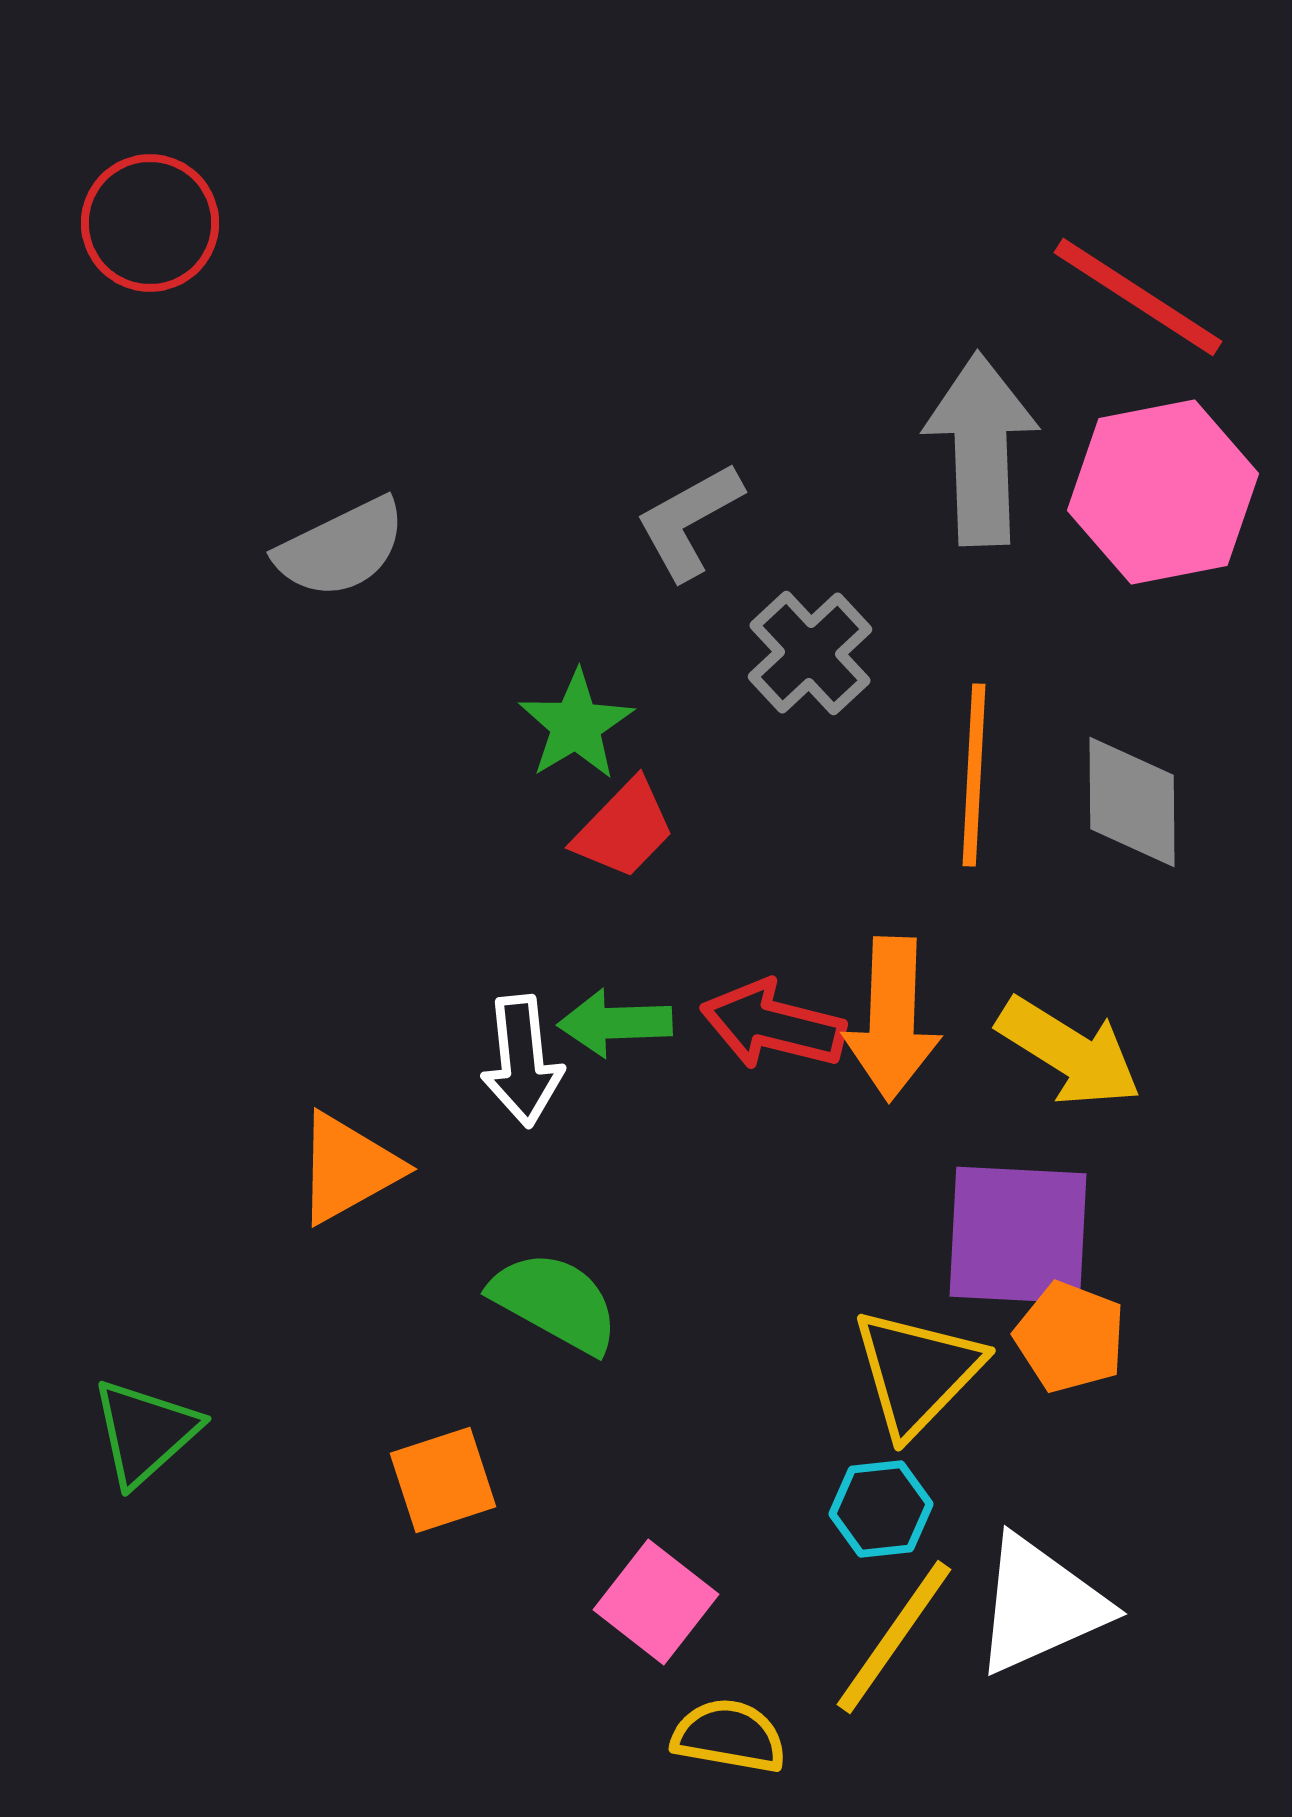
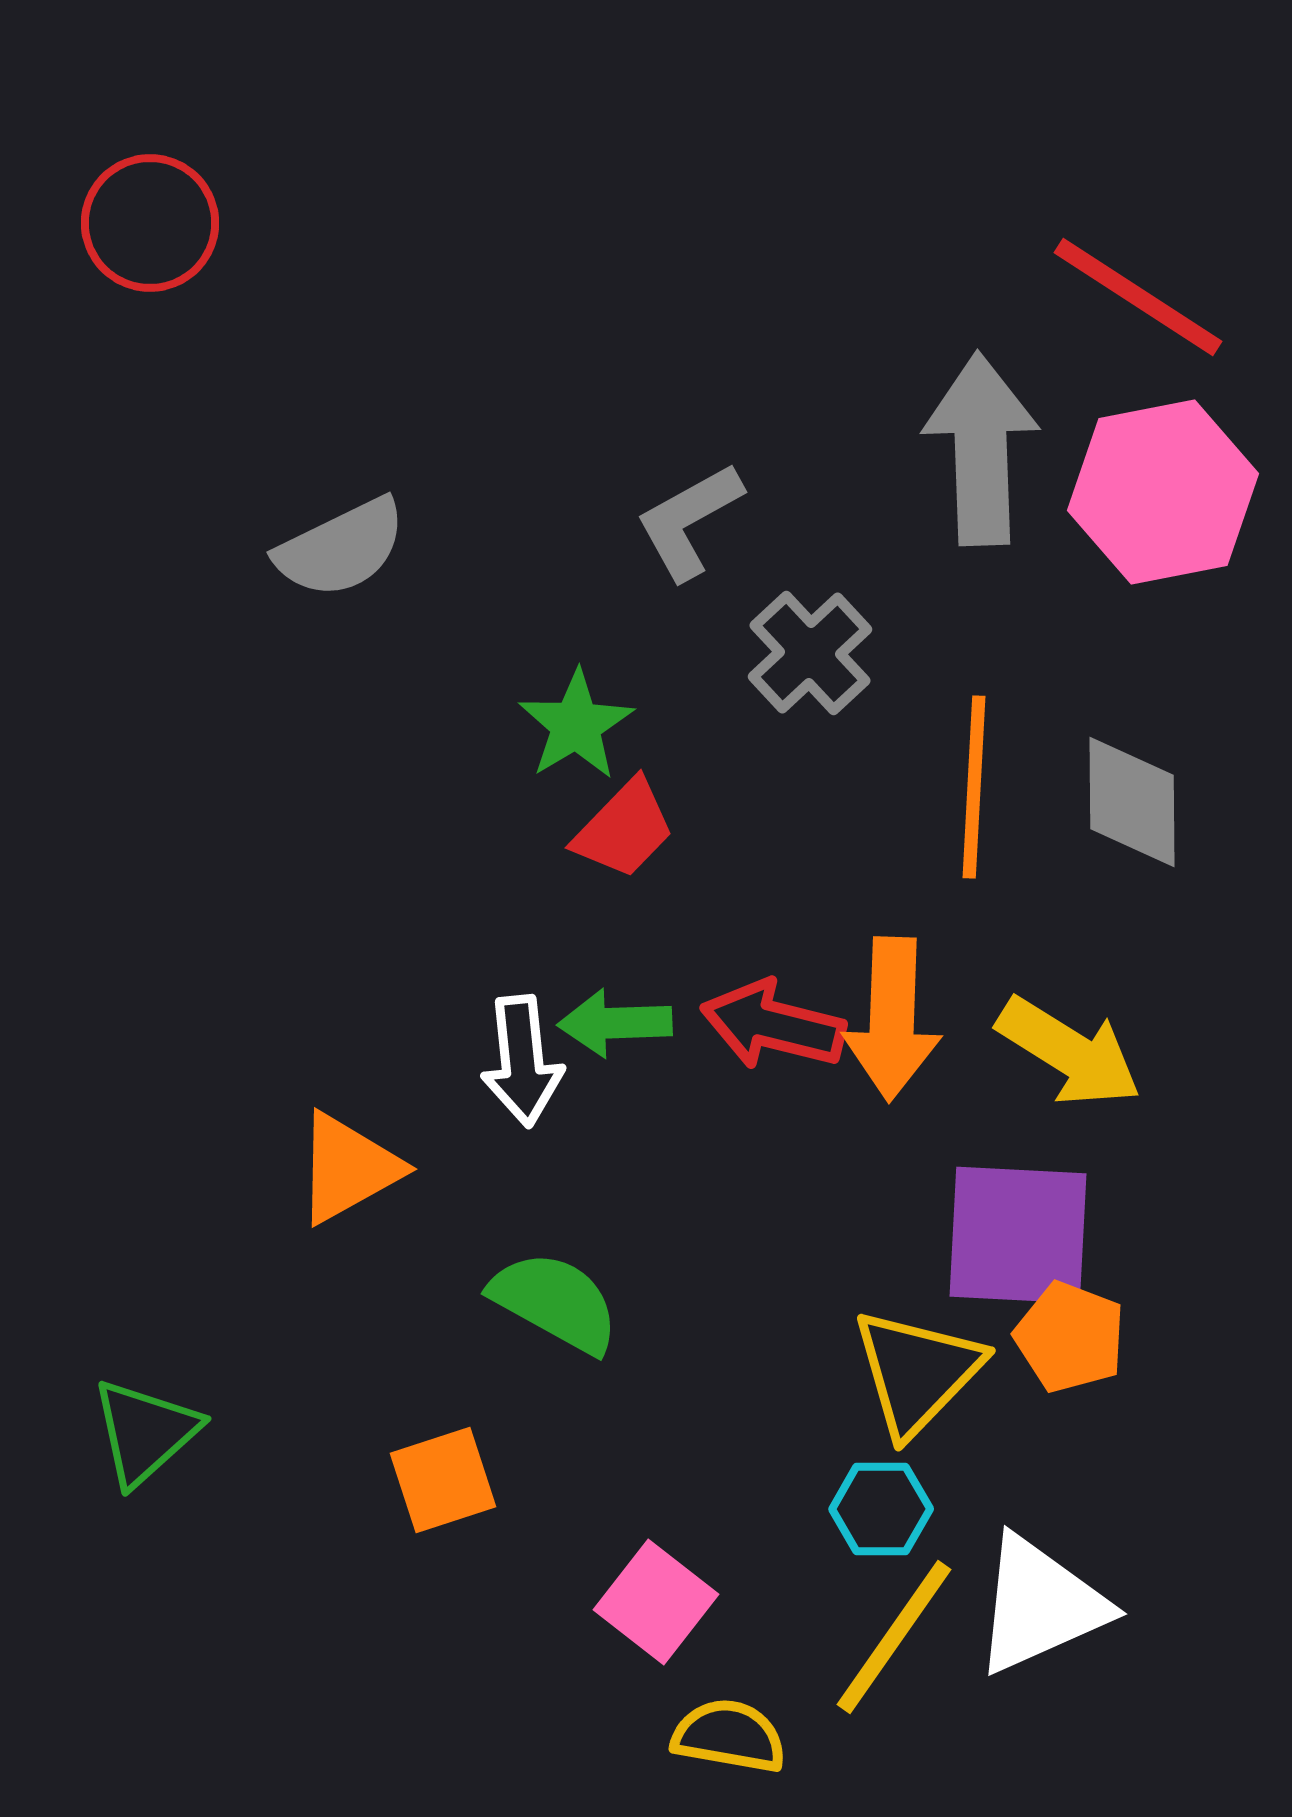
orange line: moved 12 px down
cyan hexagon: rotated 6 degrees clockwise
